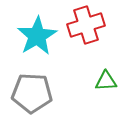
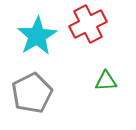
red cross: moved 2 px right, 1 px up; rotated 9 degrees counterclockwise
gray pentagon: rotated 30 degrees counterclockwise
